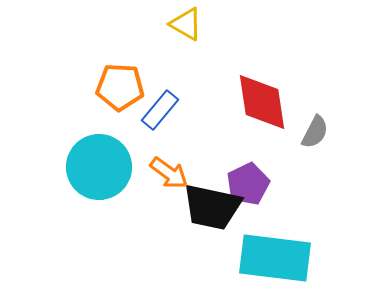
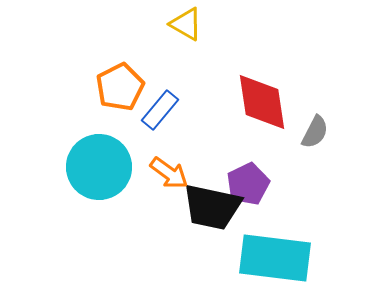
orange pentagon: rotated 30 degrees counterclockwise
